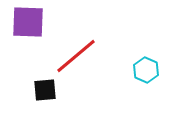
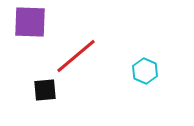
purple square: moved 2 px right
cyan hexagon: moved 1 px left, 1 px down
